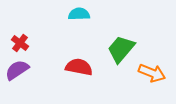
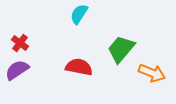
cyan semicircle: rotated 55 degrees counterclockwise
